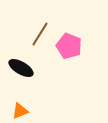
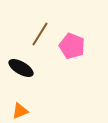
pink pentagon: moved 3 px right
